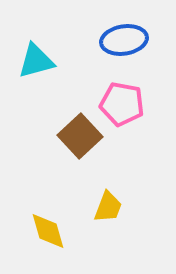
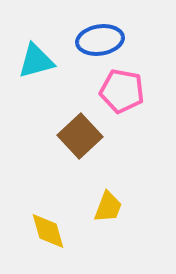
blue ellipse: moved 24 px left
pink pentagon: moved 13 px up
